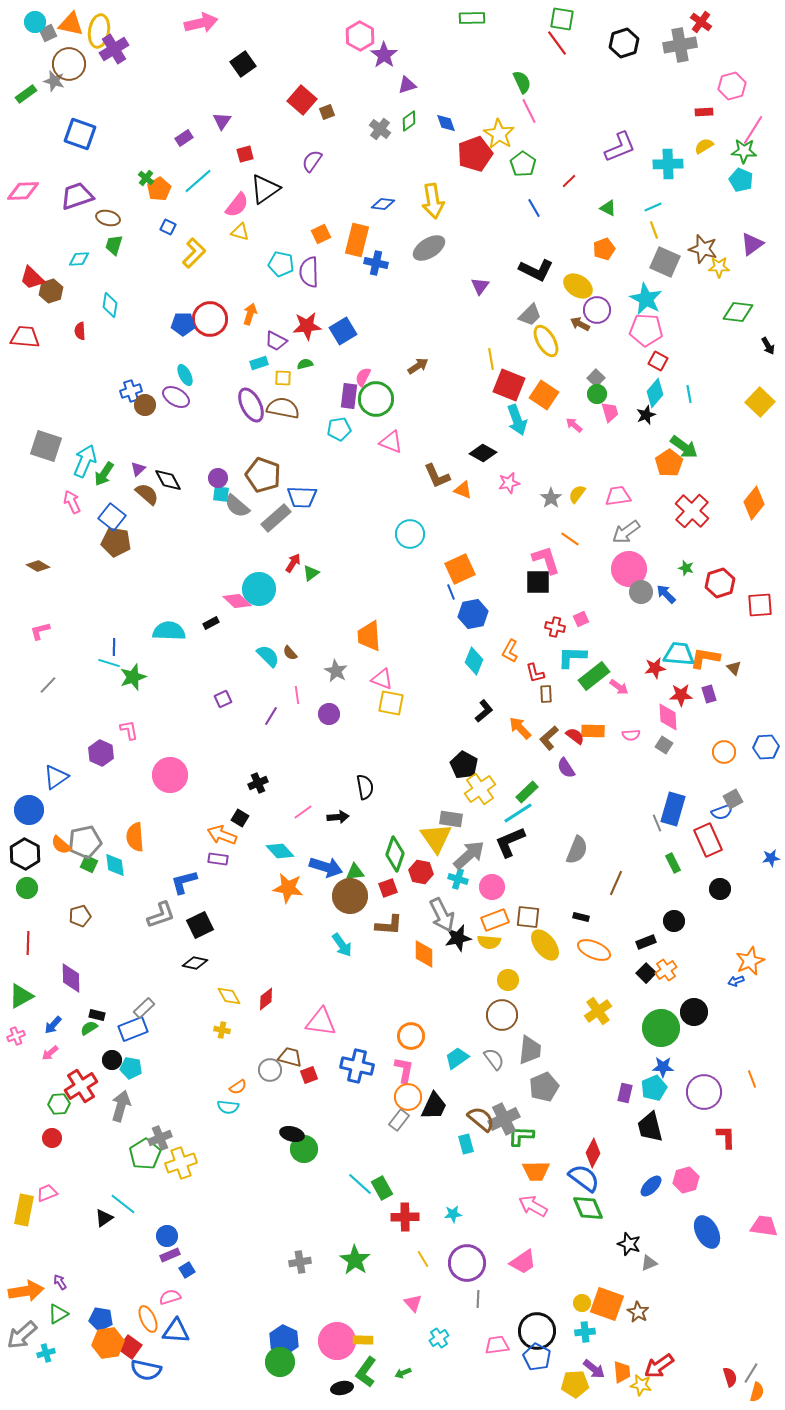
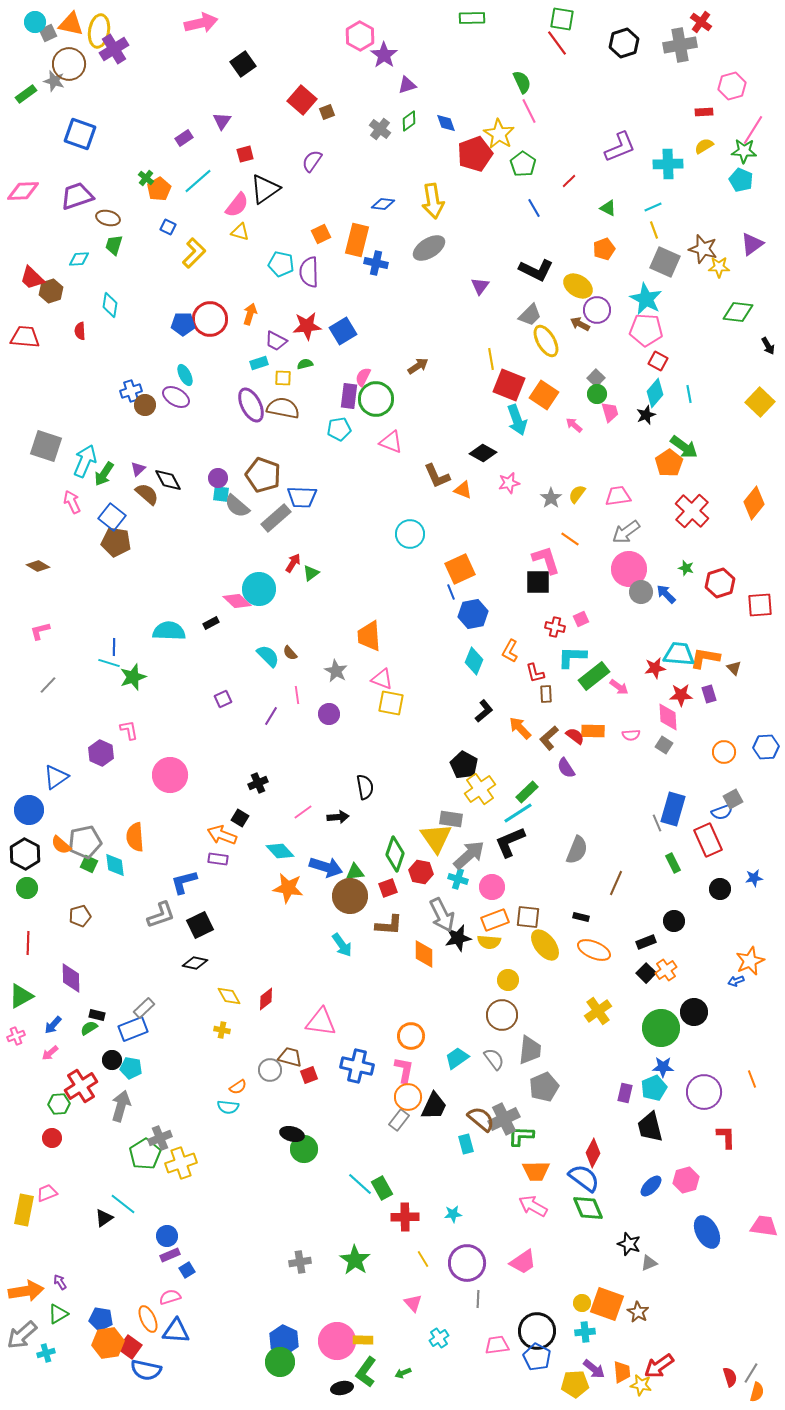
blue star at (771, 858): moved 17 px left, 20 px down
